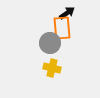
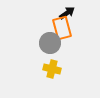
orange rectangle: rotated 10 degrees counterclockwise
yellow cross: moved 1 px down
